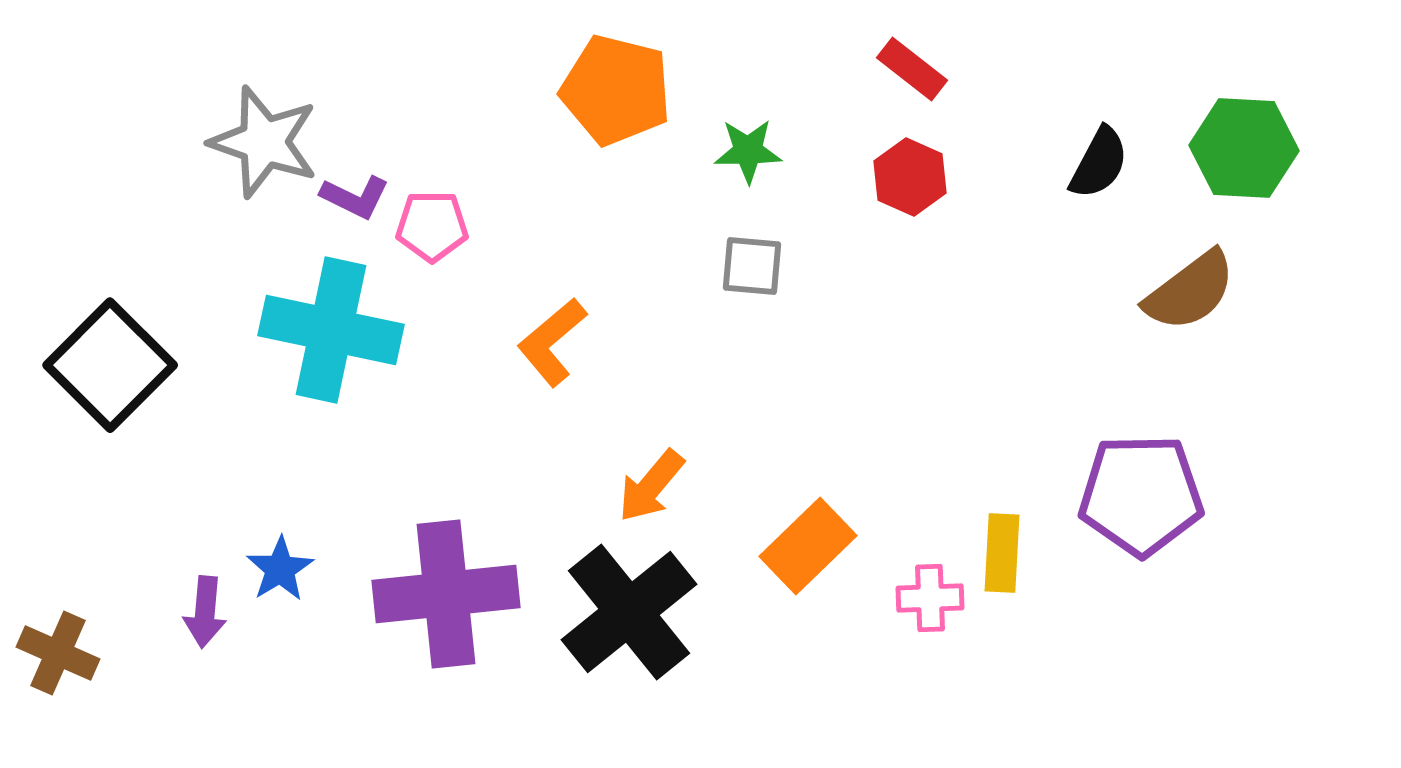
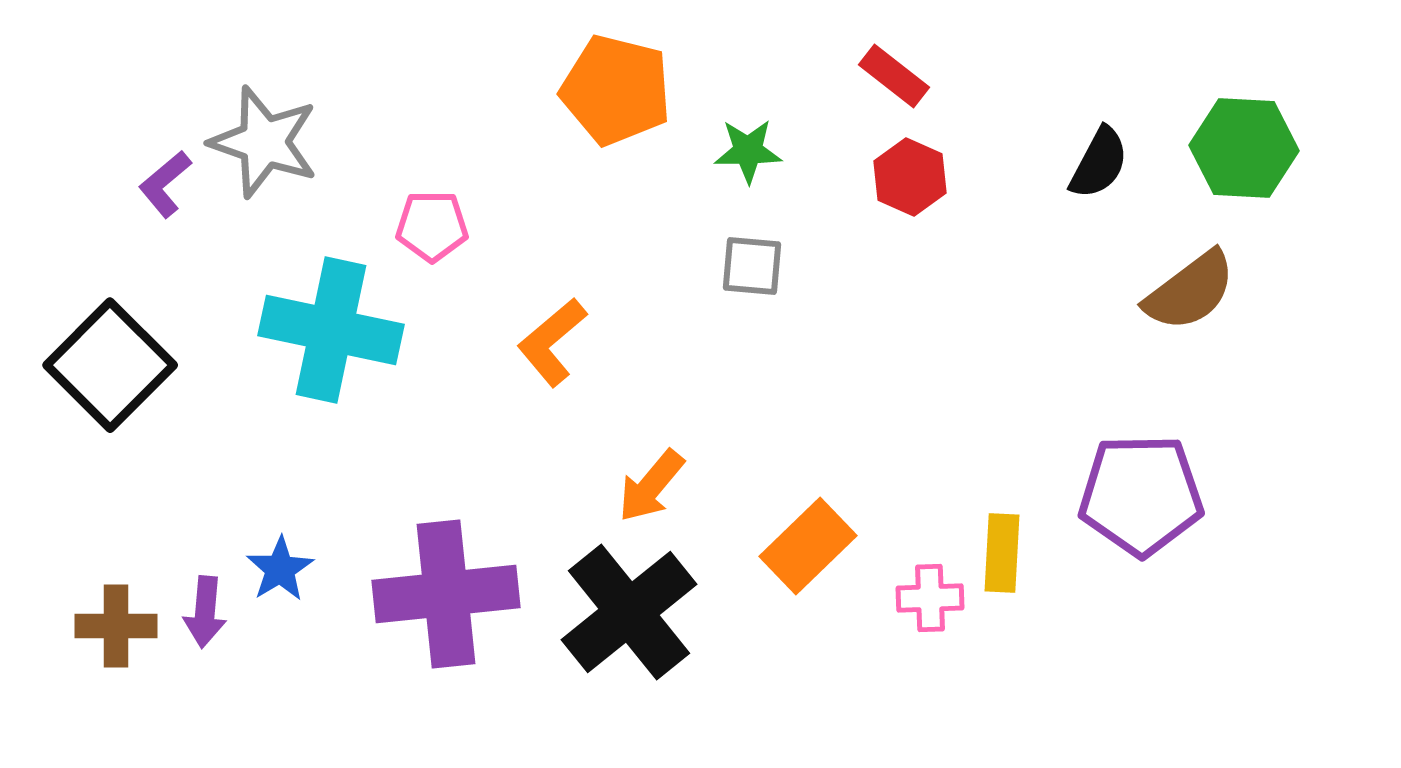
red rectangle: moved 18 px left, 7 px down
purple L-shape: moved 190 px left, 13 px up; rotated 114 degrees clockwise
brown cross: moved 58 px right, 27 px up; rotated 24 degrees counterclockwise
